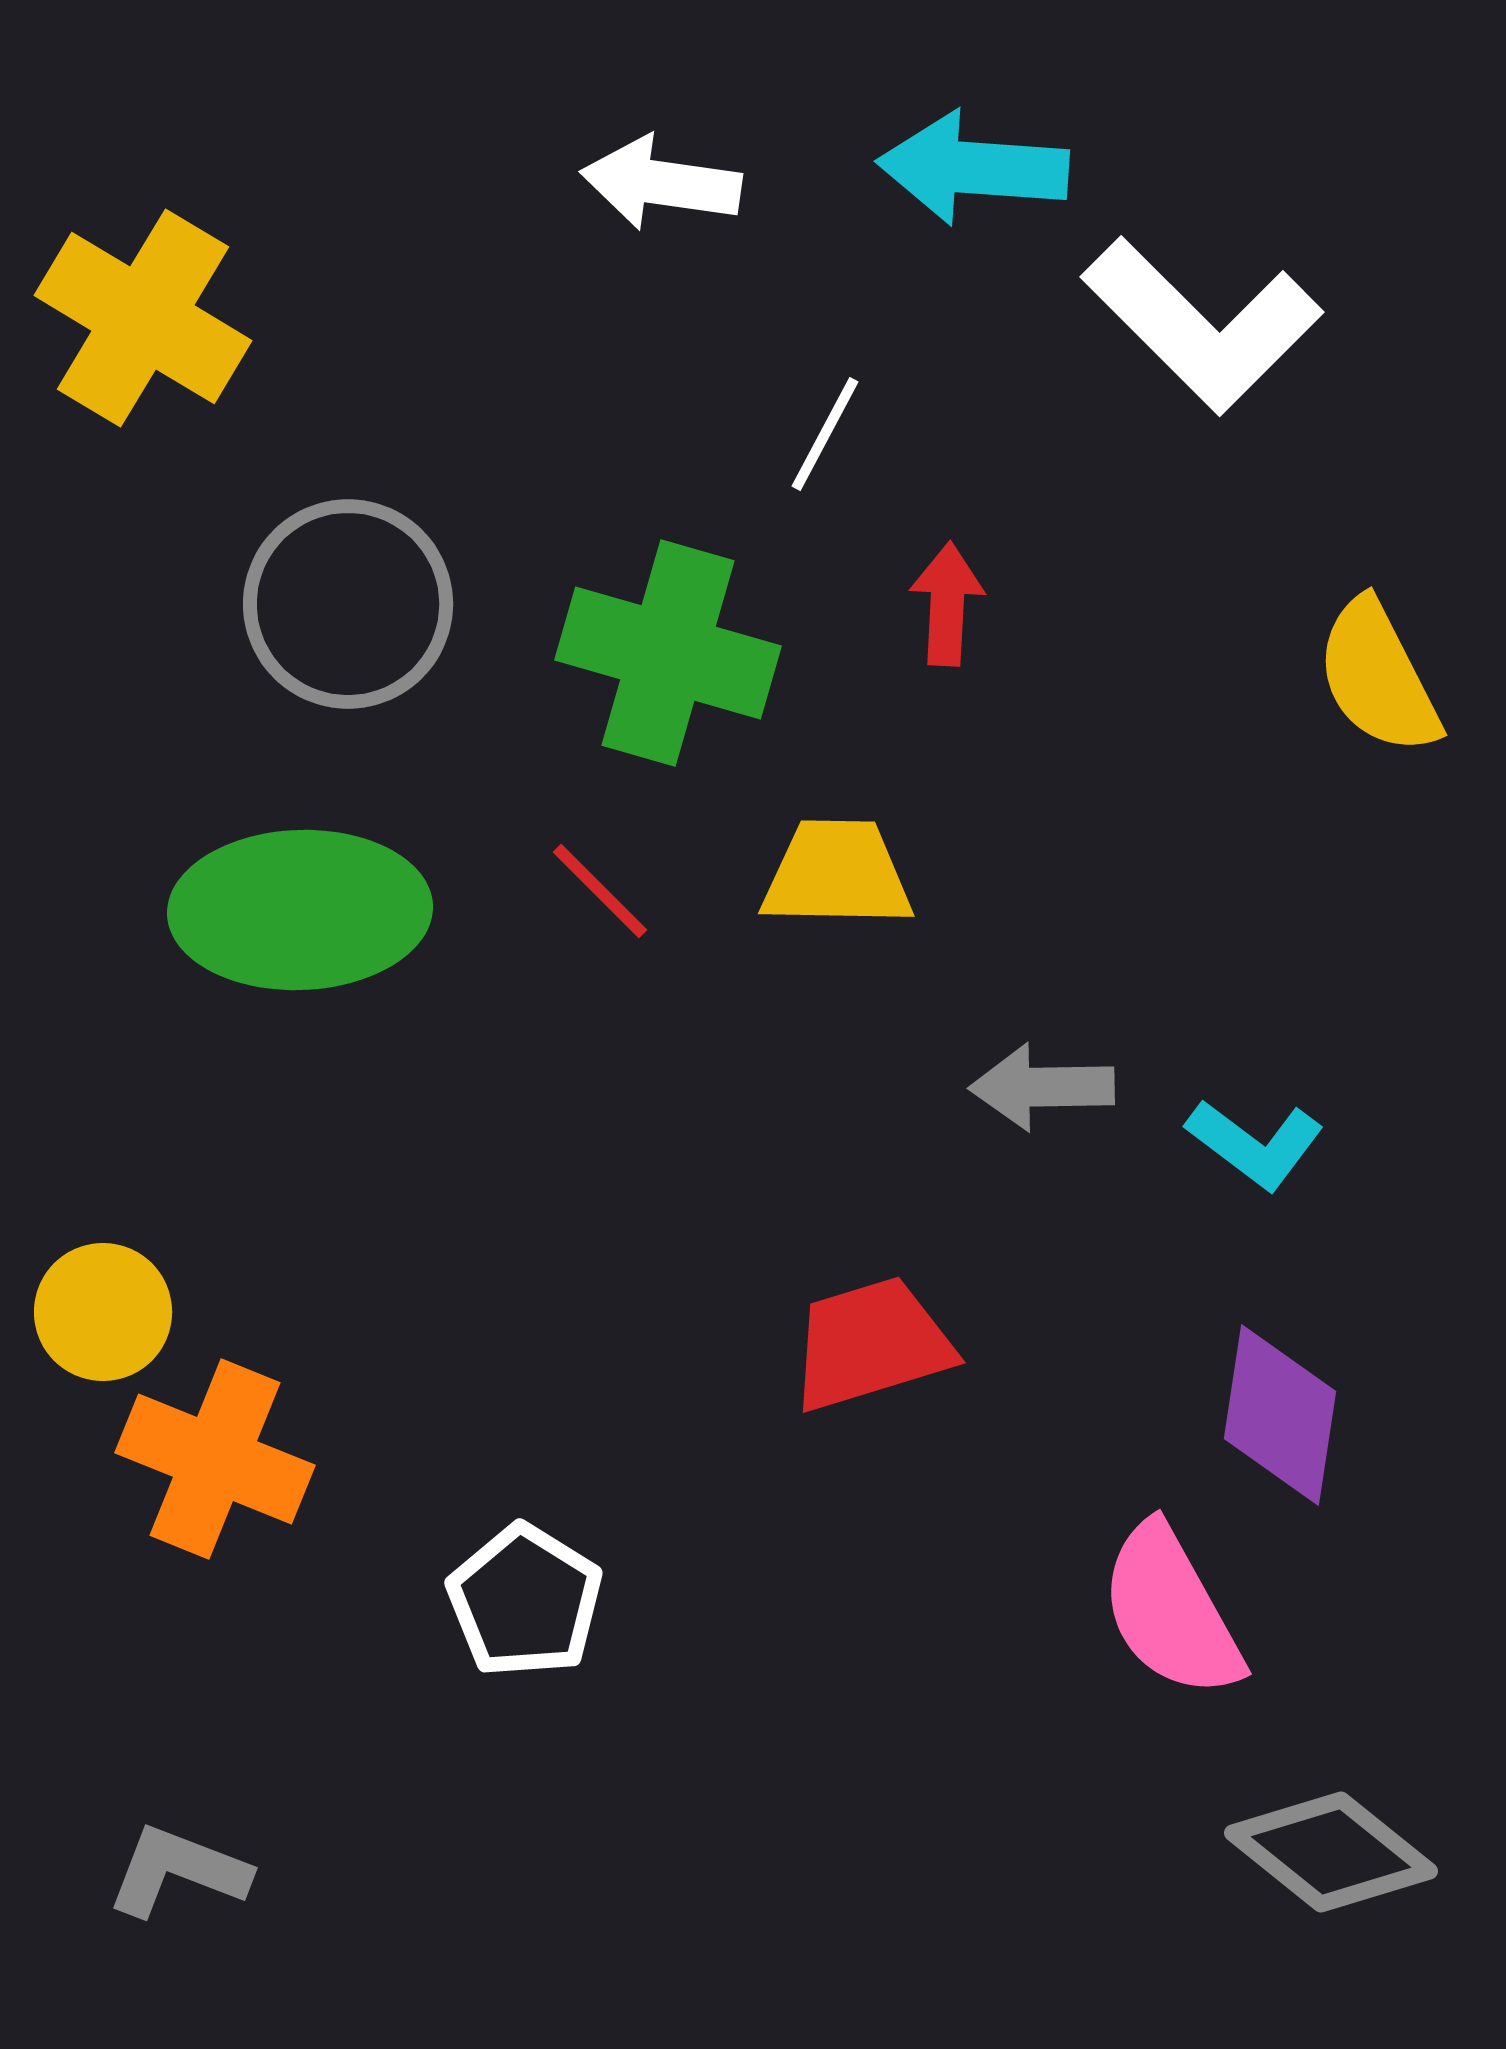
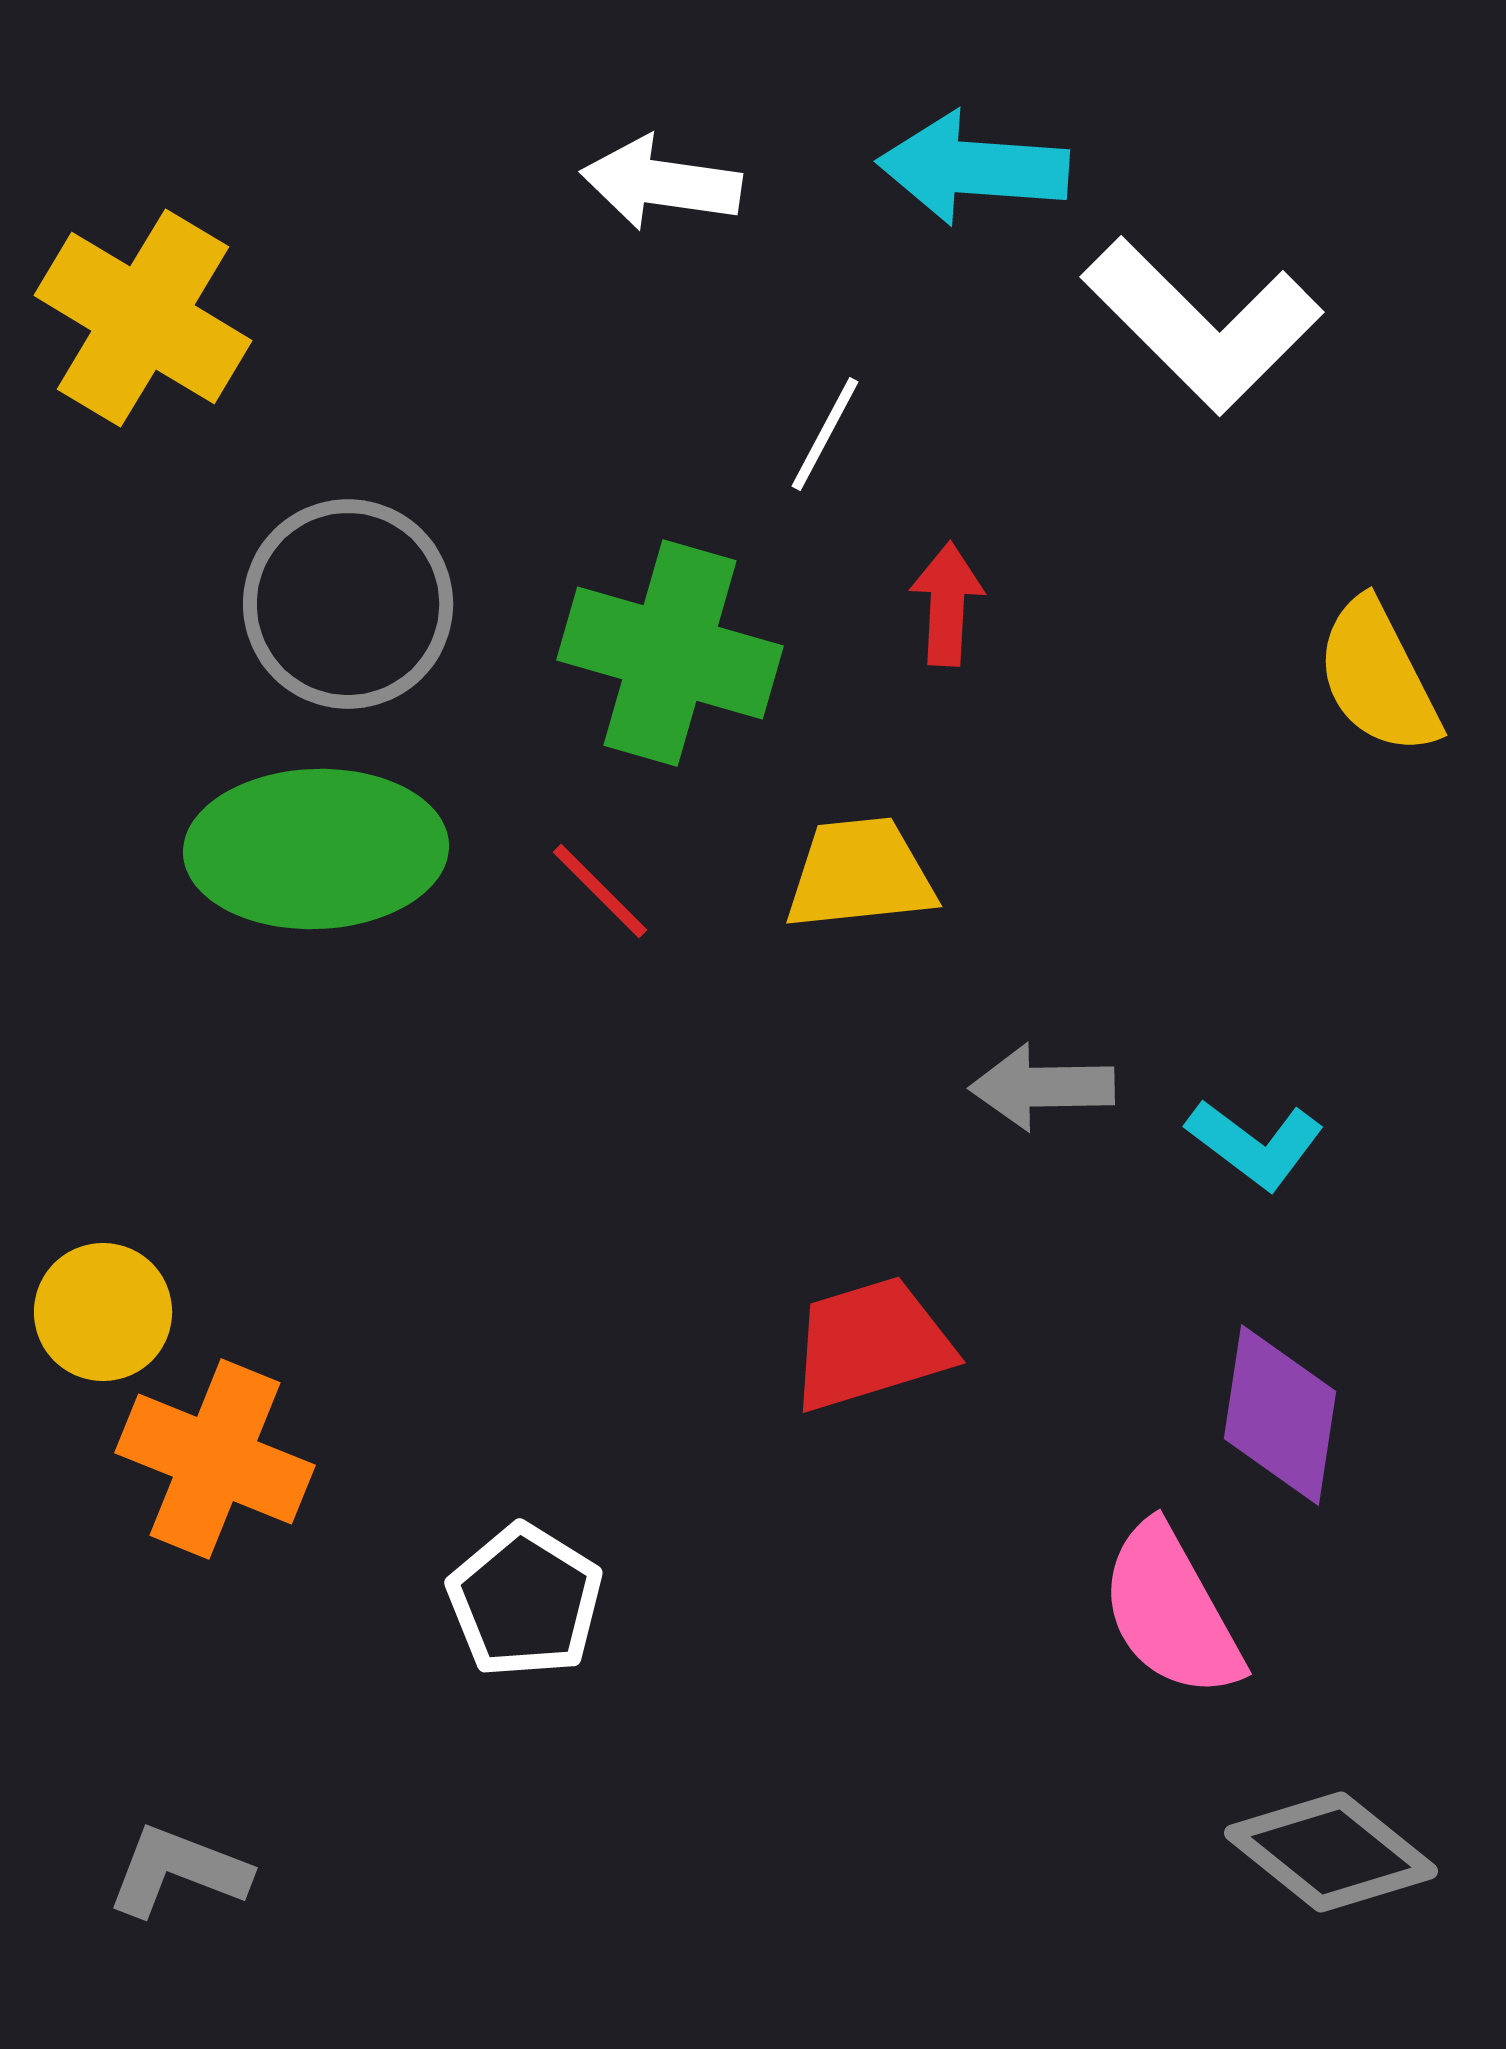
green cross: moved 2 px right
yellow trapezoid: moved 23 px right; rotated 7 degrees counterclockwise
green ellipse: moved 16 px right, 61 px up
